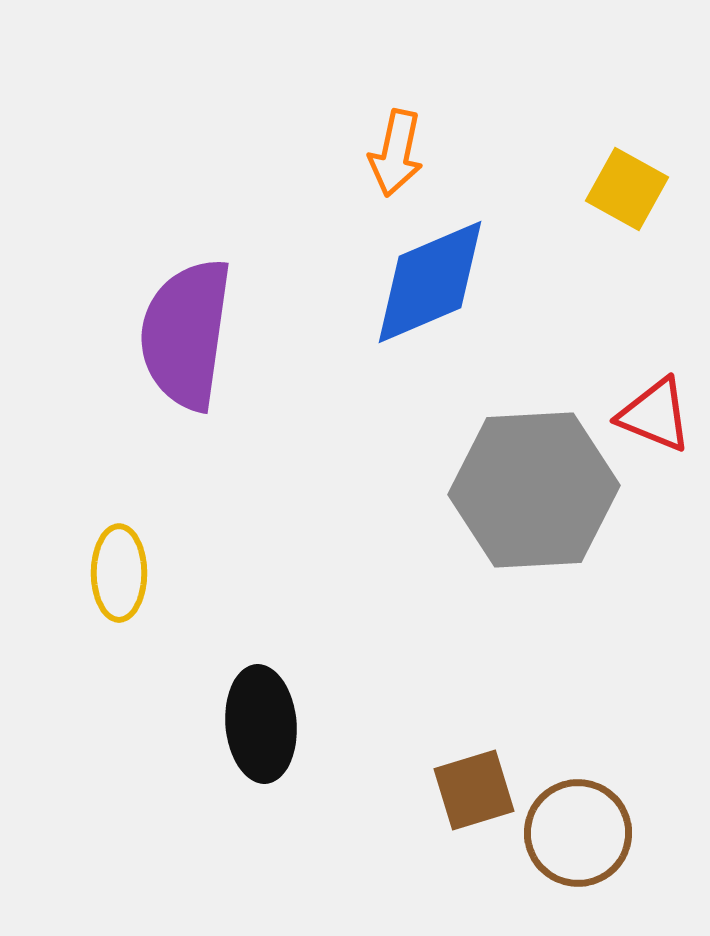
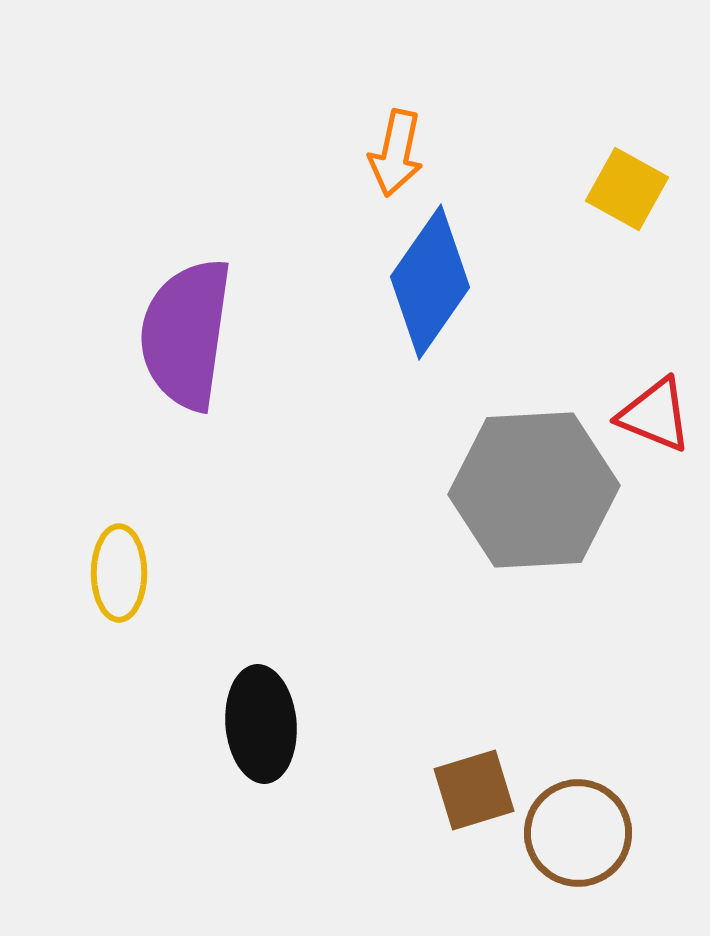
blue diamond: rotated 32 degrees counterclockwise
